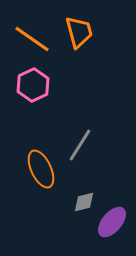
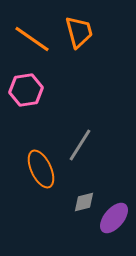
pink hexagon: moved 7 px left, 5 px down; rotated 16 degrees clockwise
purple ellipse: moved 2 px right, 4 px up
